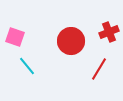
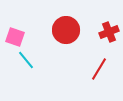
red circle: moved 5 px left, 11 px up
cyan line: moved 1 px left, 6 px up
